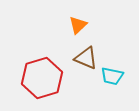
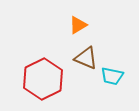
orange triangle: rotated 12 degrees clockwise
red hexagon: moved 1 px right, 1 px down; rotated 9 degrees counterclockwise
